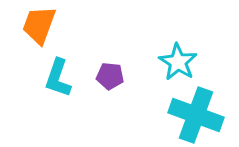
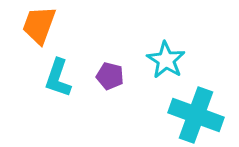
cyan star: moved 12 px left, 2 px up
purple pentagon: rotated 8 degrees clockwise
